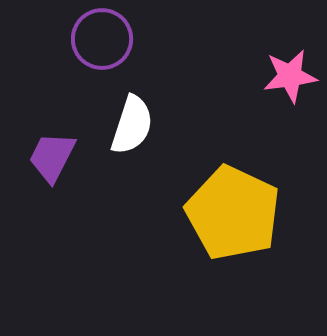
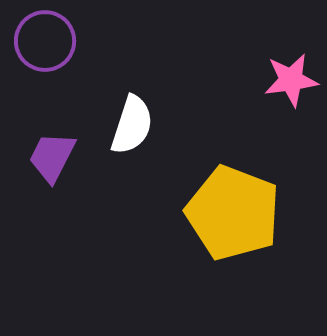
purple circle: moved 57 px left, 2 px down
pink star: moved 1 px right, 4 px down
yellow pentagon: rotated 4 degrees counterclockwise
